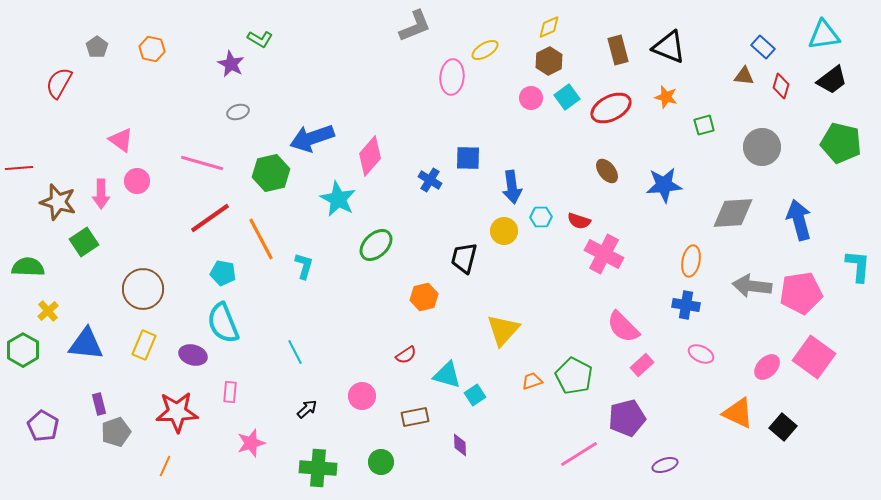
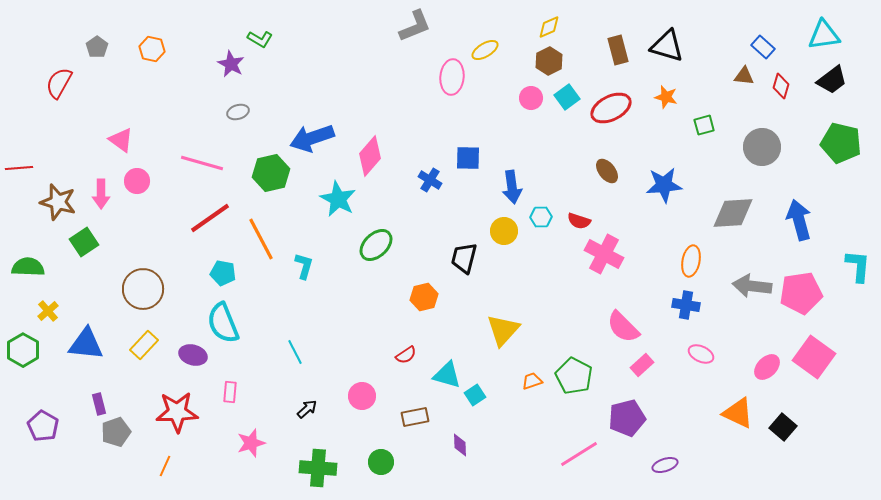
black triangle at (669, 47): moved 2 px left, 1 px up; rotated 6 degrees counterclockwise
yellow rectangle at (144, 345): rotated 20 degrees clockwise
